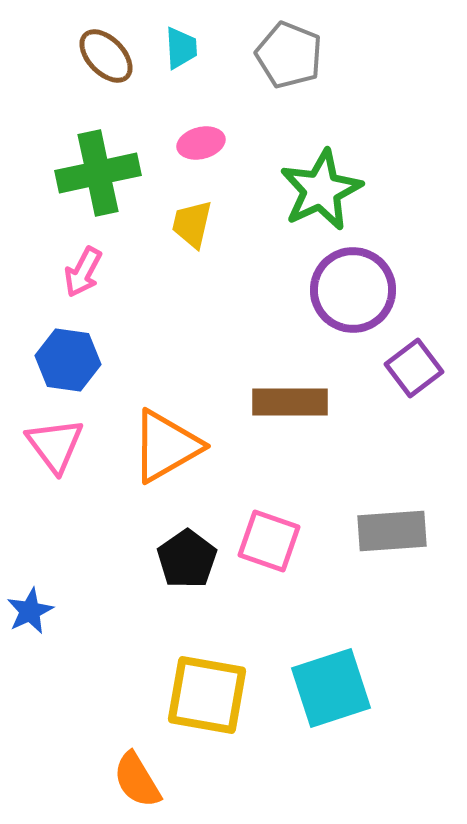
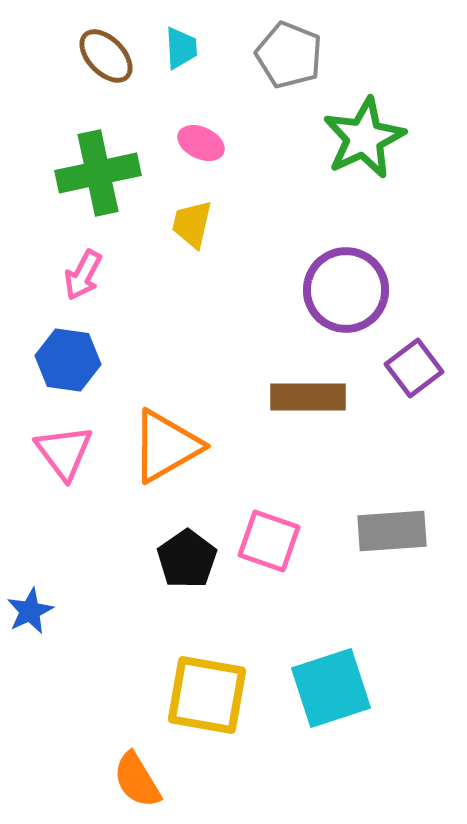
pink ellipse: rotated 39 degrees clockwise
green star: moved 43 px right, 52 px up
pink arrow: moved 3 px down
purple circle: moved 7 px left
brown rectangle: moved 18 px right, 5 px up
pink triangle: moved 9 px right, 7 px down
